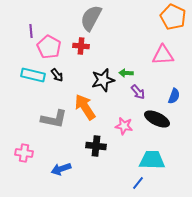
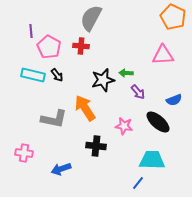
blue semicircle: moved 4 px down; rotated 49 degrees clockwise
orange arrow: moved 1 px down
black ellipse: moved 1 px right, 3 px down; rotated 15 degrees clockwise
